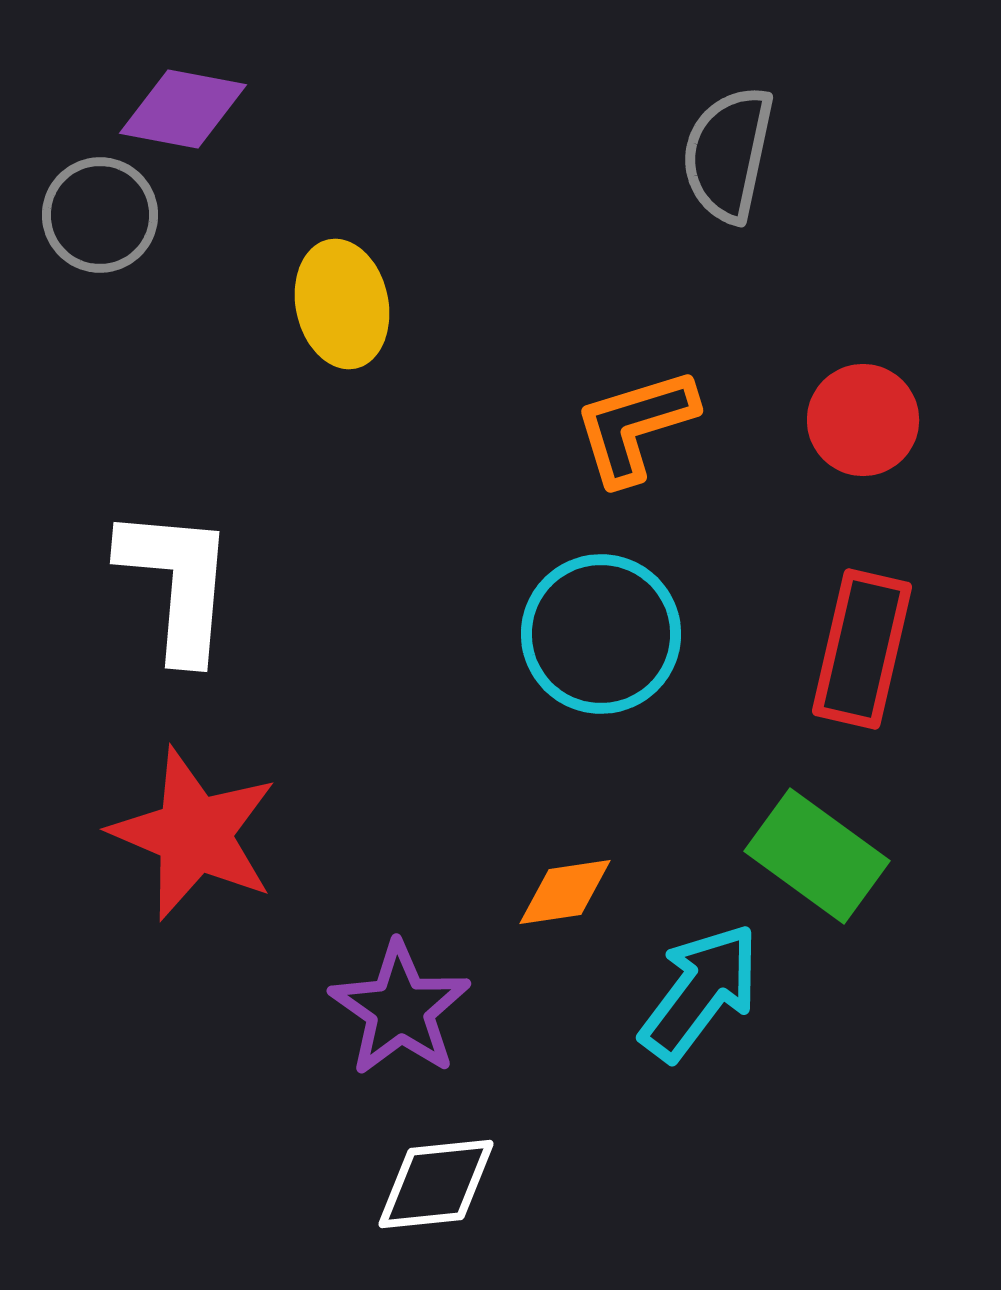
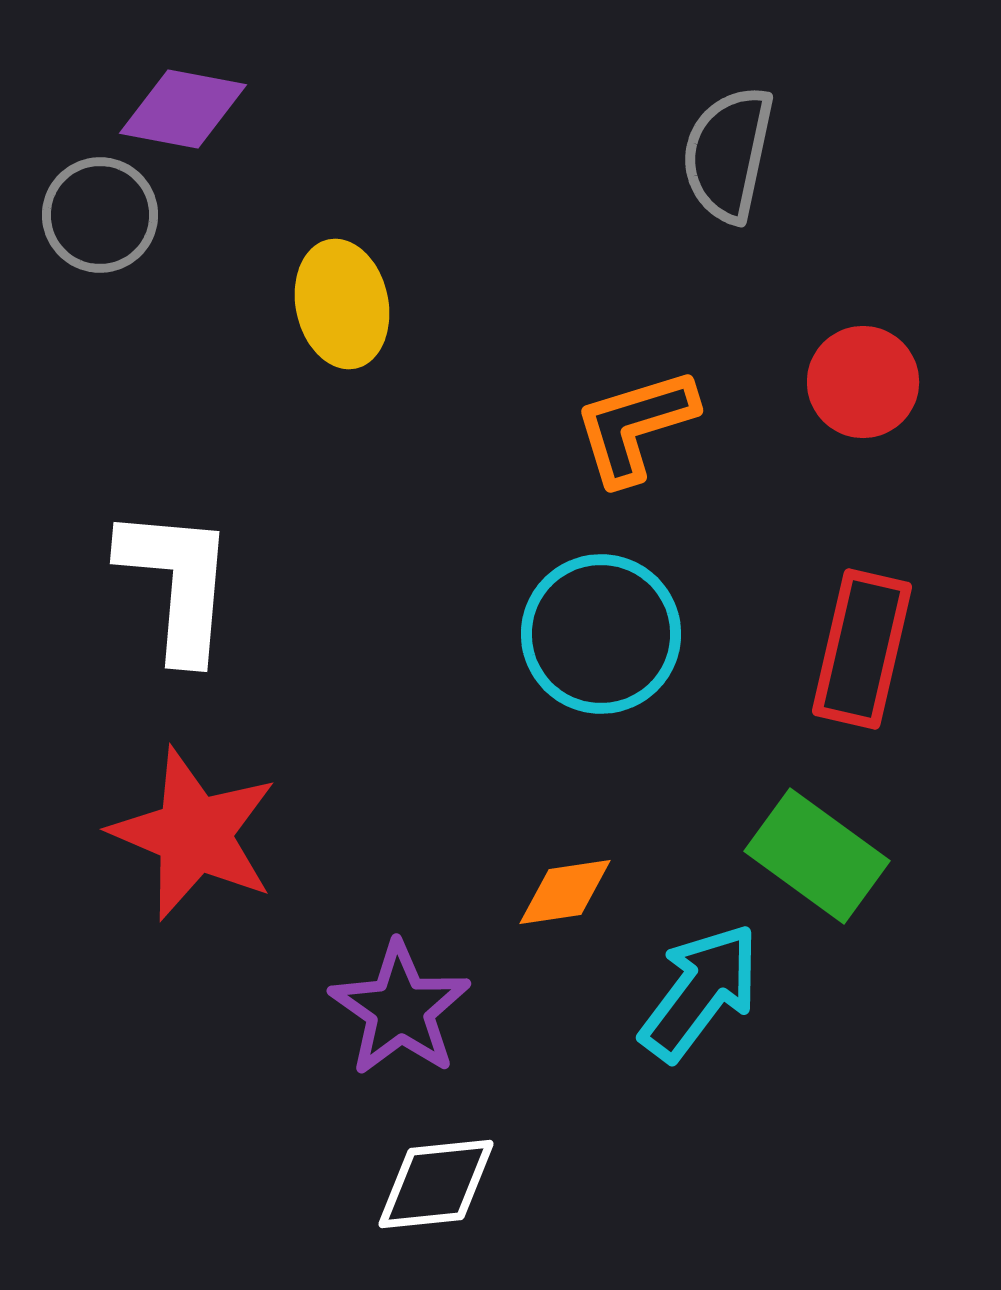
red circle: moved 38 px up
